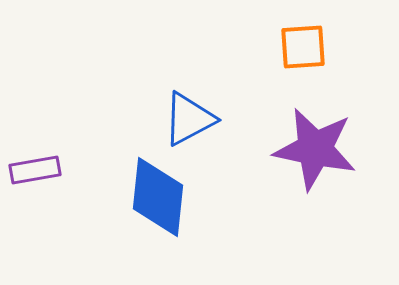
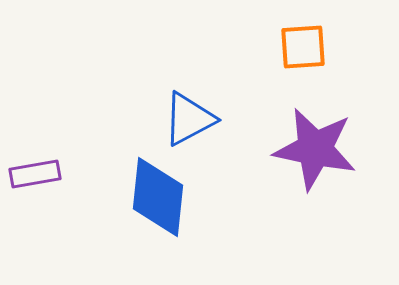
purple rectangle: moved 4 px down
